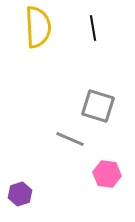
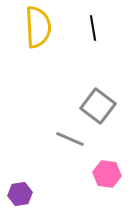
gray square: rotated 20 degrees clockwise
purple hexagon: rotated 10 degrees clockwise
